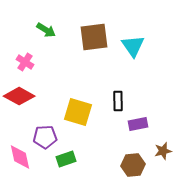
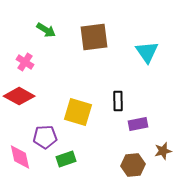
cyan triangle: moved 14 px right, 6 px down
